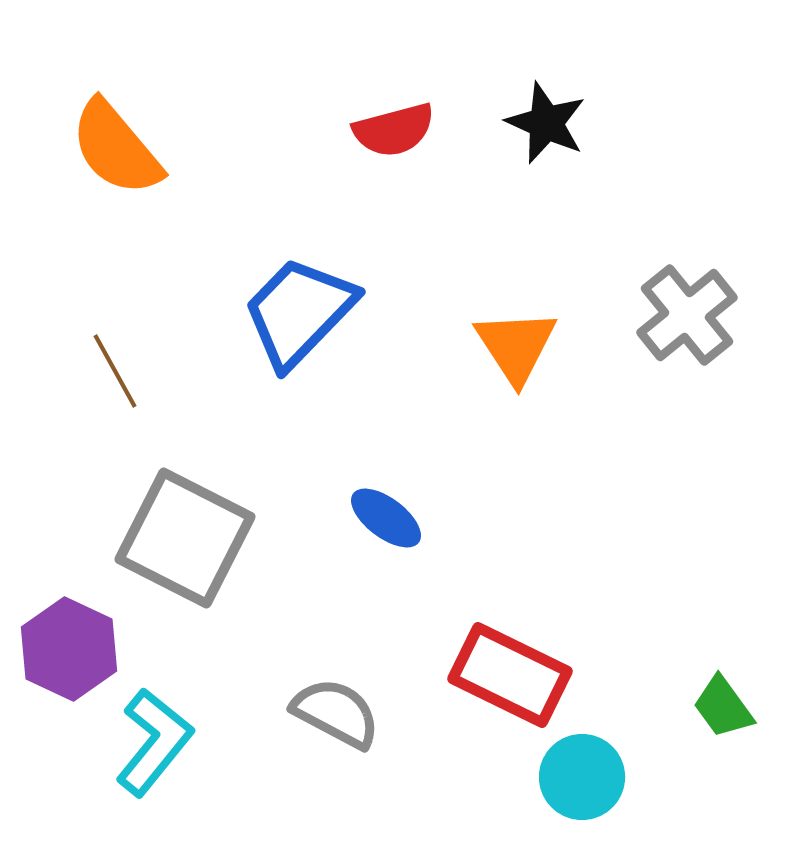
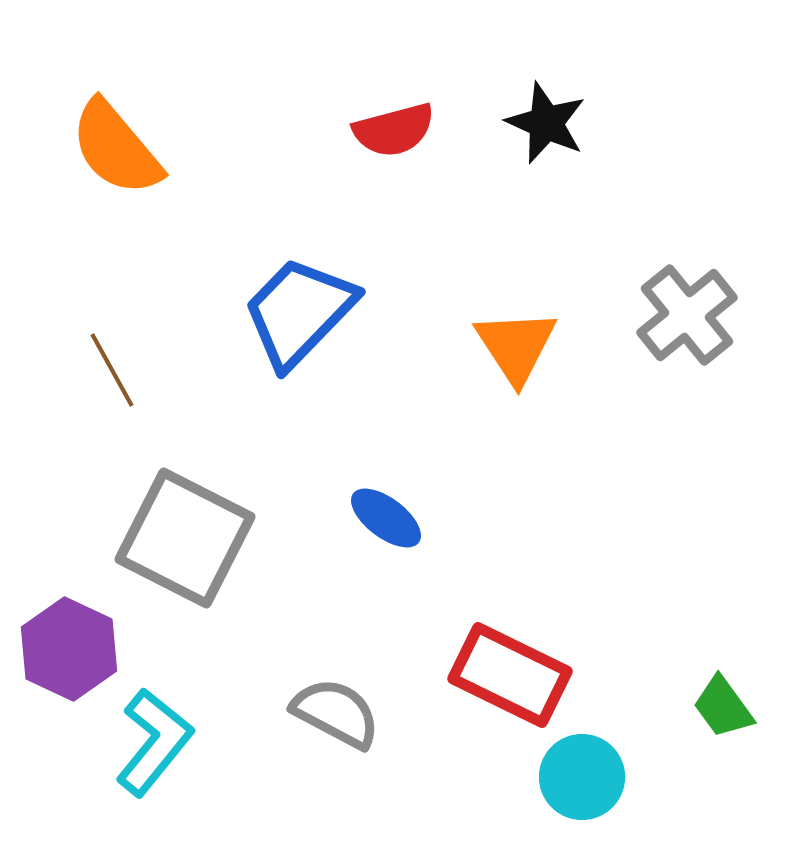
brown line: moved 3 px left, 1 px up
